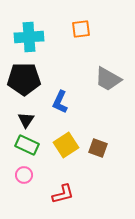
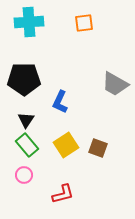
orange square: moved 3 px right, 6 px up
cyan cross: moved 15 px up
gray trapezoid: moved 7 px right, 5 px down
green rectangle: rotated 25 degrees clockwise
